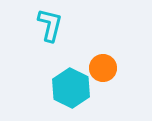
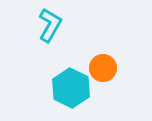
cyan L-shape: rotated 16 degrees clockwise
